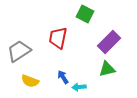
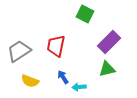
red trapezoid: moved 2 px left, 8 px down
